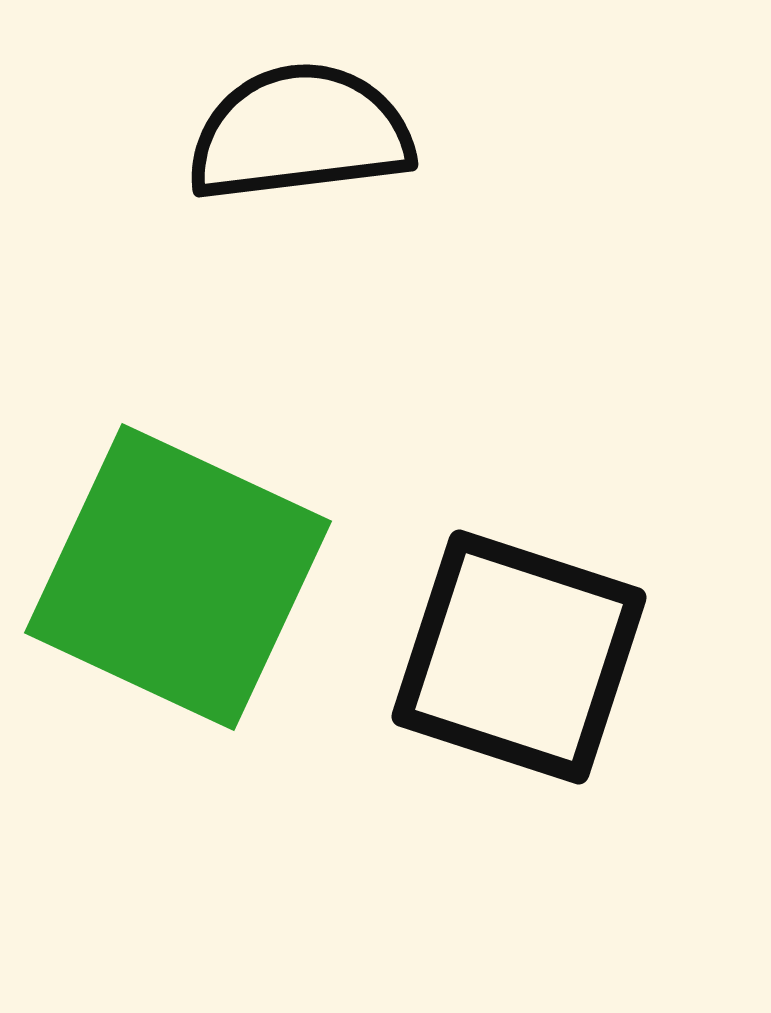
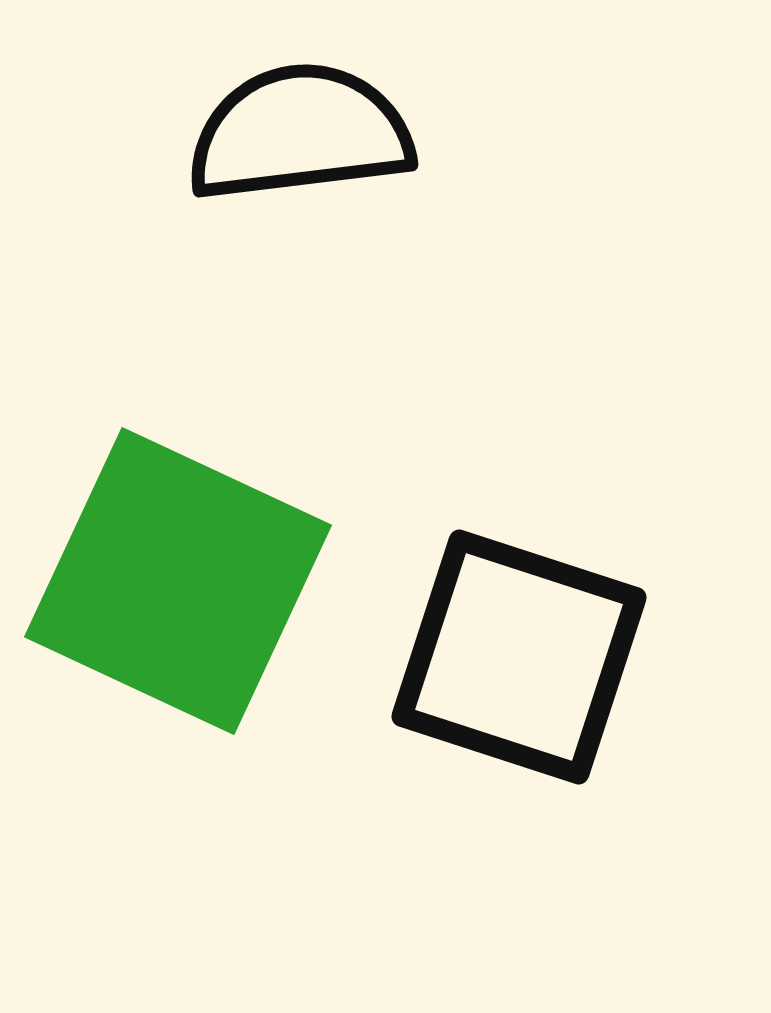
green square: moved 4 px down
